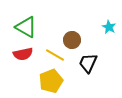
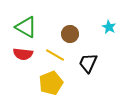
brown circle: moved 2 px left, 6 px up
red semicircle: rotated 18 degrees clockwise
yellow pentagon: moved 2 px down
